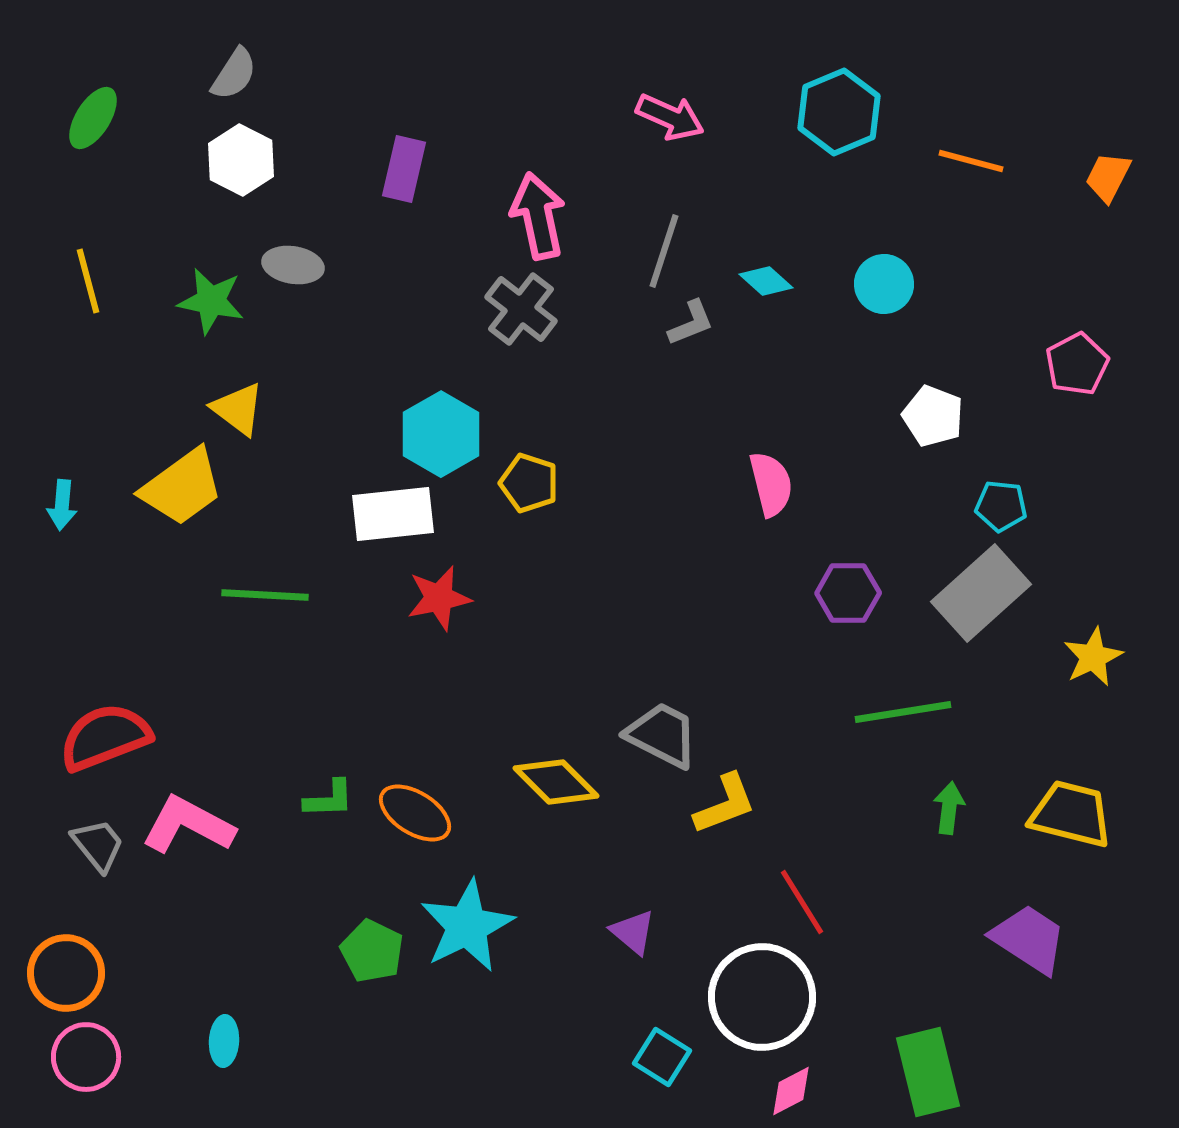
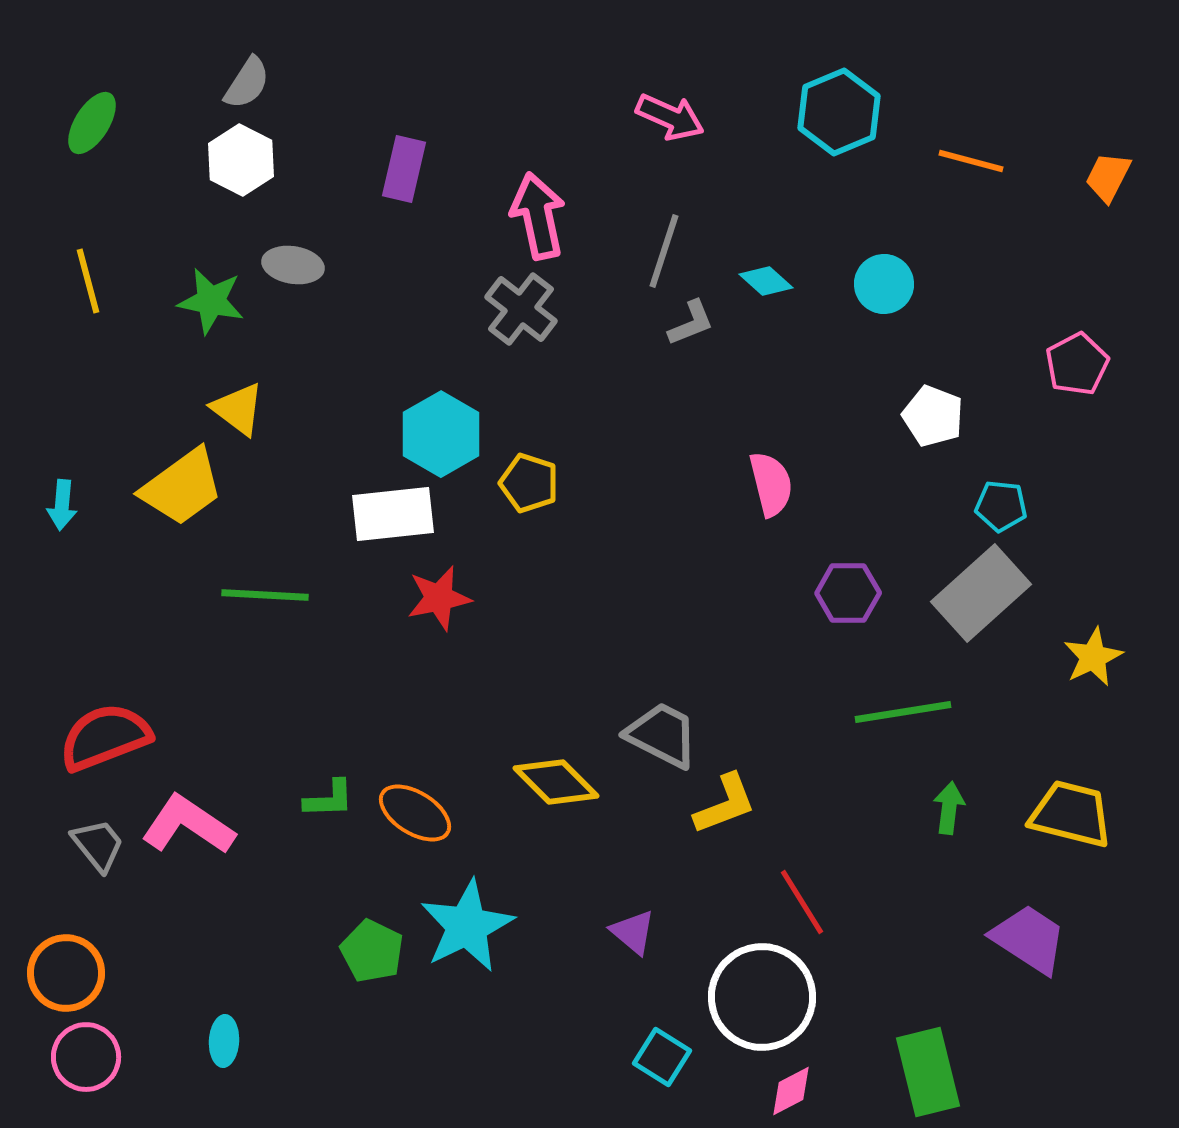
gray semicircle at (234, 74): moved 13 px right, 9 px down
green ellipse at (93, 118): moved 1 px left, 5 px down
pink L-shape at (188, 825): rotated 6 degrees clockwise
